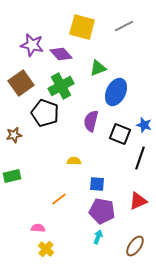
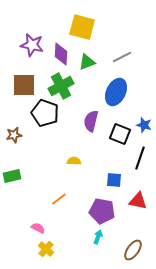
gray line: moved 2 px left, 31 px down
purple diamond: rotated 45 degrees clockwise
green triangle: moved 11 px left, 6 px up
brown square: moved 3 px right, 2 px down; rotated 35 degrees clockwise
blue square: moved 17 px right, 4 px up
red triangle: rotated 36 degrees clockwise
pink semicircle: rotated 24 degrees clockwise
brown ellipse: moved 2 px left, 4 px down
